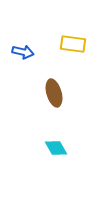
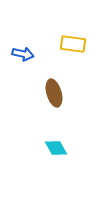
blue arrow: moved 2 px down
